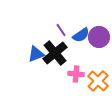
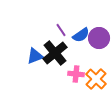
purple circle: moved 1 px down
blue triangle: moved 1 px left, 2 px down
orange cross: moved 2 px left, 2 px up
